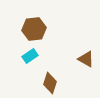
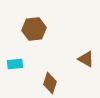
cyan rectangle: moved 15 px left, 8 px down; rotated 28 degrees clockwise
